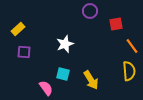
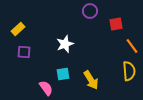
cyan square: rotated 24 degrees counterclockwise
